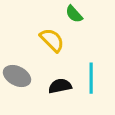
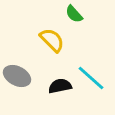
cyan line: rotated 48 degrees counterclockwise
